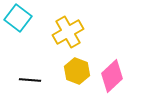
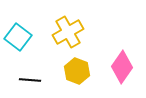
cyan square: moved 19 px down
pink diamond: moved 10 px right, 9 px up; rotated 12 degrees counterclockwise
